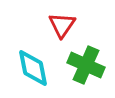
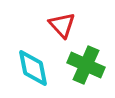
red triangle: rotated 16 degrees counterclockwise
